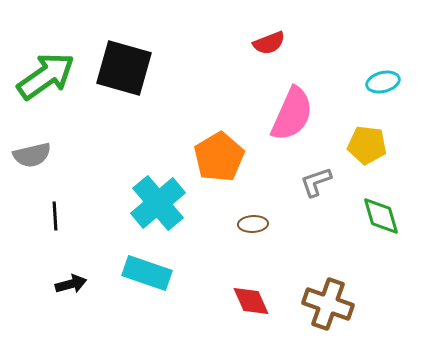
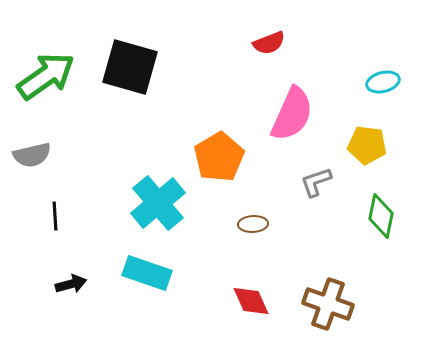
black square: moved 6 px right, 1 px up
green diamond: rotated 27 degrees clockwise
